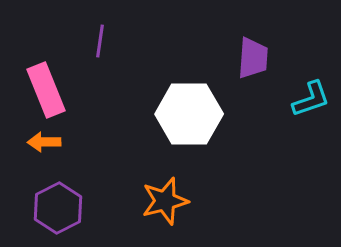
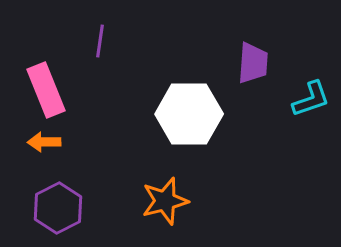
purple trapezoid: moved 5 px down
